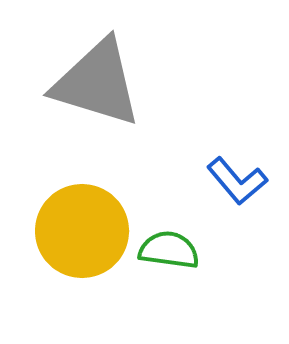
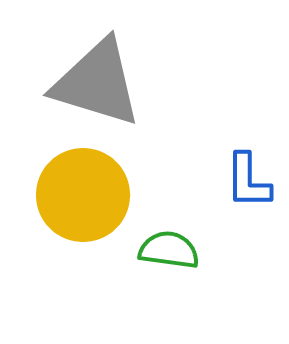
blue L-shape: moved 11 px right; rotated 40 degrees clockwise
yellow circle: moved 1 px right, 36 px up
